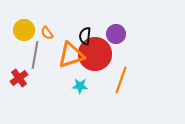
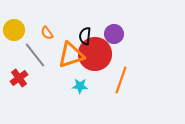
yellow circle: moved 10 px left
purple circle: moved 2 px left
gray line: rotated 48 degrees counterclockwise
